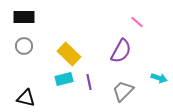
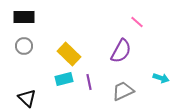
cyan arrow: moved 2 px right
gray trapezoid: rotated 20 degrees clockwise
black triangle: moved 1 px right; rotated 30 degrees clockwise
